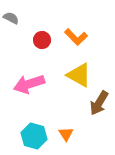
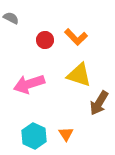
red circle: moved 3 px right
yellow triangle: rotated 12 degrees counterclockwise
cyan hexagon: rotated 10 degrees clockwise
